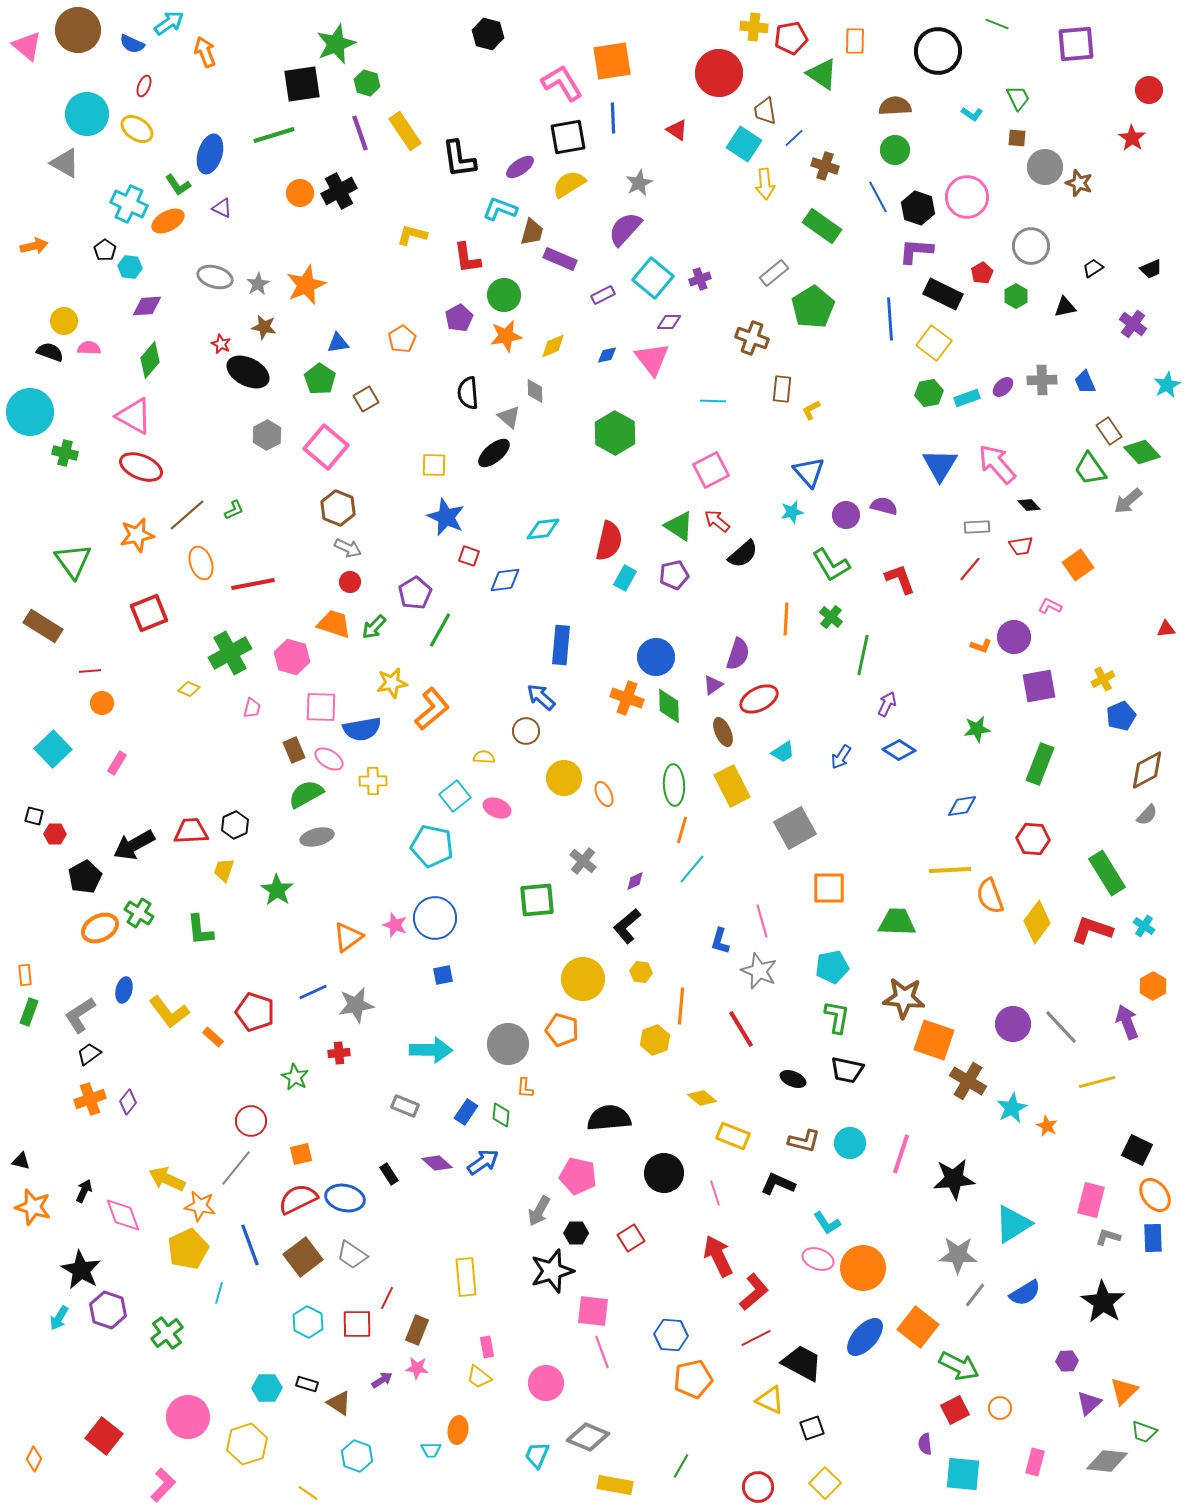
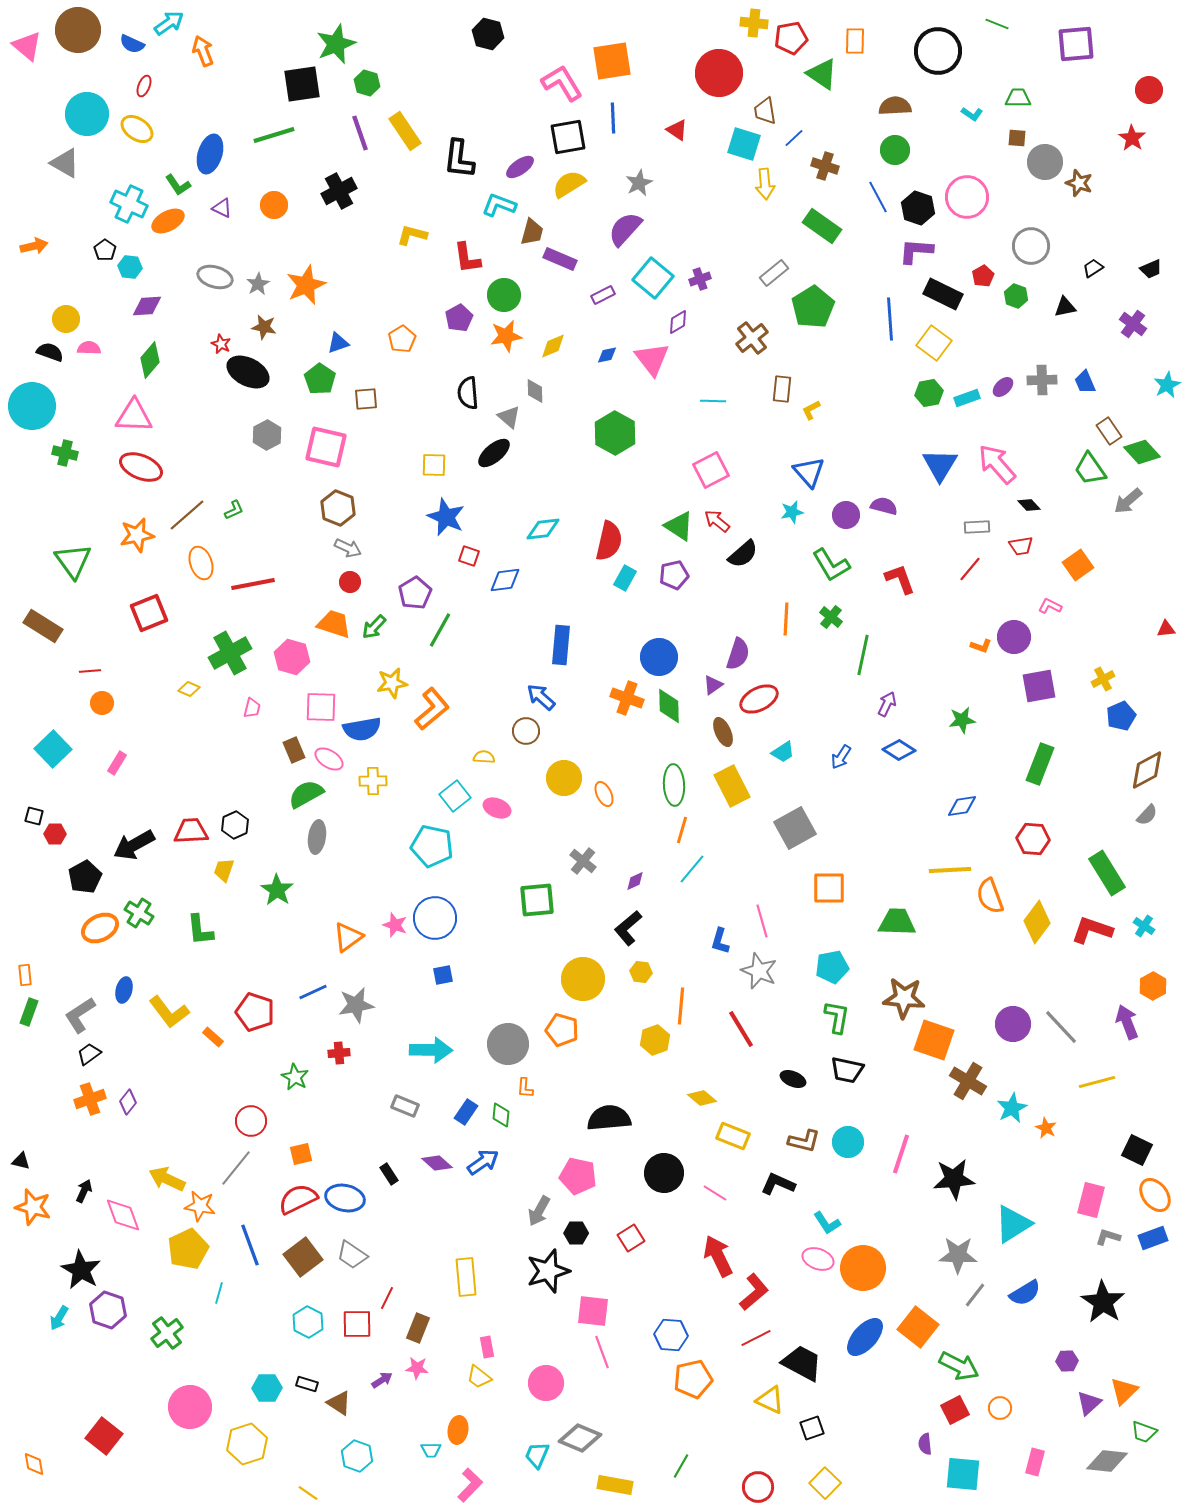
yellow cross at (754, 27): moved 4 px up
orange arrow at (205, 52): moved 2 px left, 1 px up
green trapezoid at (1018, 98): rotated 64 degrees counterclockwise
cyan square at (744, 144): rotated 16 degrees counterclockwise
black L-shape at (459, 159): rotated 15 degrees clockwise
gray circle at (1045, 167): moved 5 px up
orange circle at (300, 193): moved 26 px left, 12 px down
cyan L-shape at (500, 209): moved 1 px left, 4 px up
red pentagon at (982, 273): moved 1 px right, 3 px down
green hexagon at (1016, 296): rotated 10 degrees counterclockwise
yellow circle at (64, 321): moved 2 px right, 2 px up
purple diamond at (669, 322): moved 9 px right; rotated 30 degrees counterclockwise
brown cross at (752, 338): rotated 32 degrees clockwise
blue triangle at (338, 343): rotated 10 degrees counterclockwise
brown square at (366, 399): rotated 25 degrees clockwise
cyan circle at (30, 412): moved 2 px right, 6 px up
pink triangle at (134, 416): rotated 27 degrees counterclockwise
pink square at (326, 447): rotated 27 degrees counterclockwise
blue circle at (656, 657): moved 3 px right
green star at (977, 729): moved 15 px left, 9 px up
gray ellipse at (317, 837): rotated 68 degrees counterclockwise
black L-shape at (627, 926): moved 1 px right, 2 px down
orange star at (1047, 1126): moved 1 px left, 2 px down
cyan circle at (850, 1143): moved 2 px left, 1 px up
pink line at (715, 1193): rotated 40 degrees counterclockwise
blue rectangle at (1153, 1238): rotated 72 degrees clockwise
black star at (552, 1271): moved 4 px left
brown rectangle at (417, 1330): moved 1 px right, 2 px up
pink circle at (188, 1417): moved 2 px right, 10 px up
gray diamond at (588, 1437): moved 8 px left, 1 px down
orange diamond at (34, 1459): moved 5 px down; rotated 35 degrees counterclockwise
pink L-shape at (163, 1485): moved 307 px right
